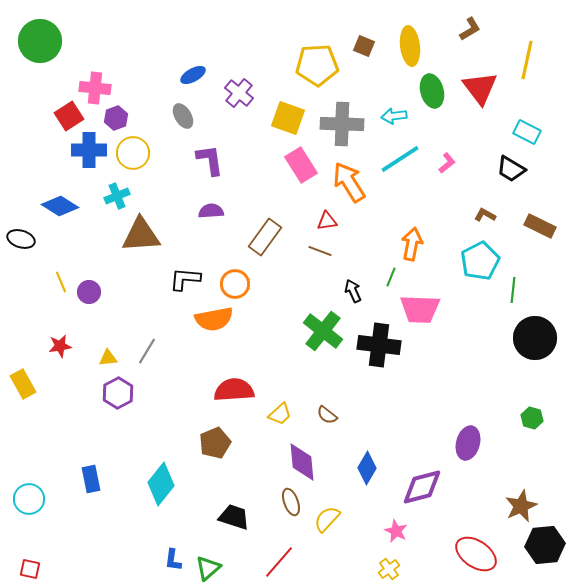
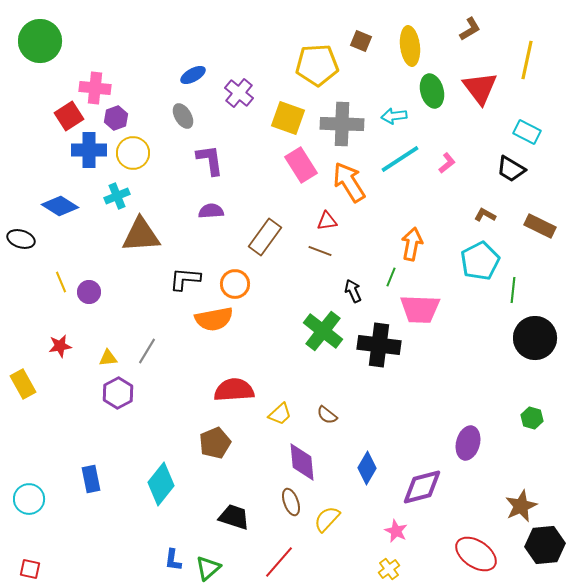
brown square at (364, 46): moved 3 px left, 5 px up
